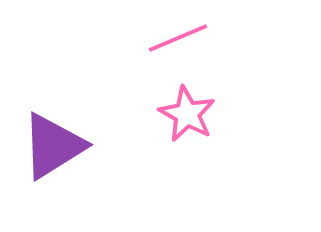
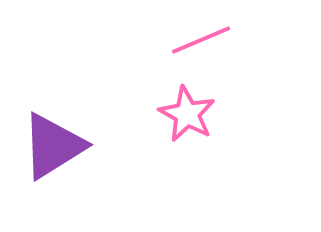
pink line: moved 23 px right, 2 px down
